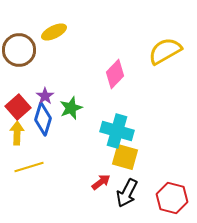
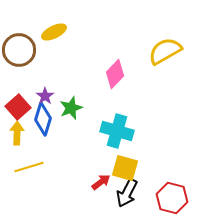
yellow square: moved 11 px down
